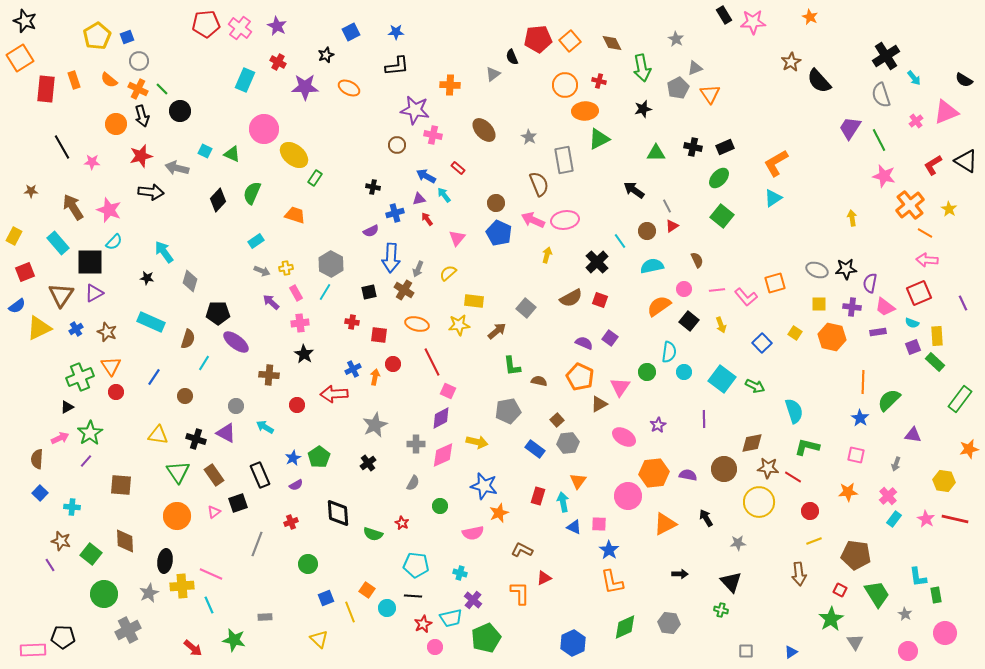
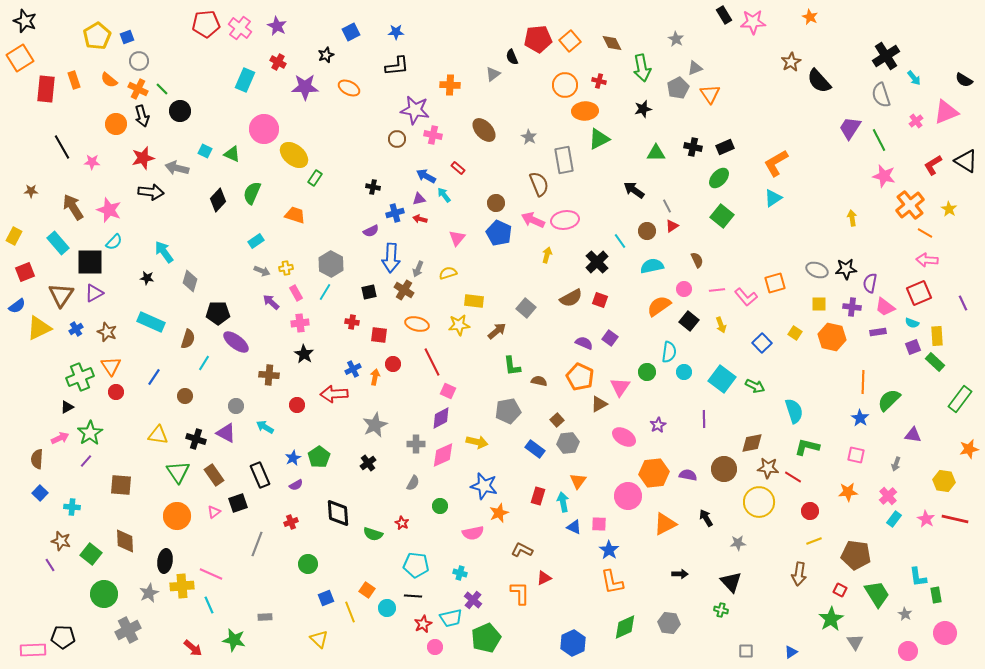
brown circle at (397, 145): moved 6 px up
red star at (141, 156): moved 2 px right, 2 px down
red arrow at (427, 219): moved 7 px left; rotated 40 degrees counterclockwise
yellow semicircle at (448, 273): rotated 24 degrees clockwise
brown arrow at (799, 574): rotated 15 degrees clockwise
